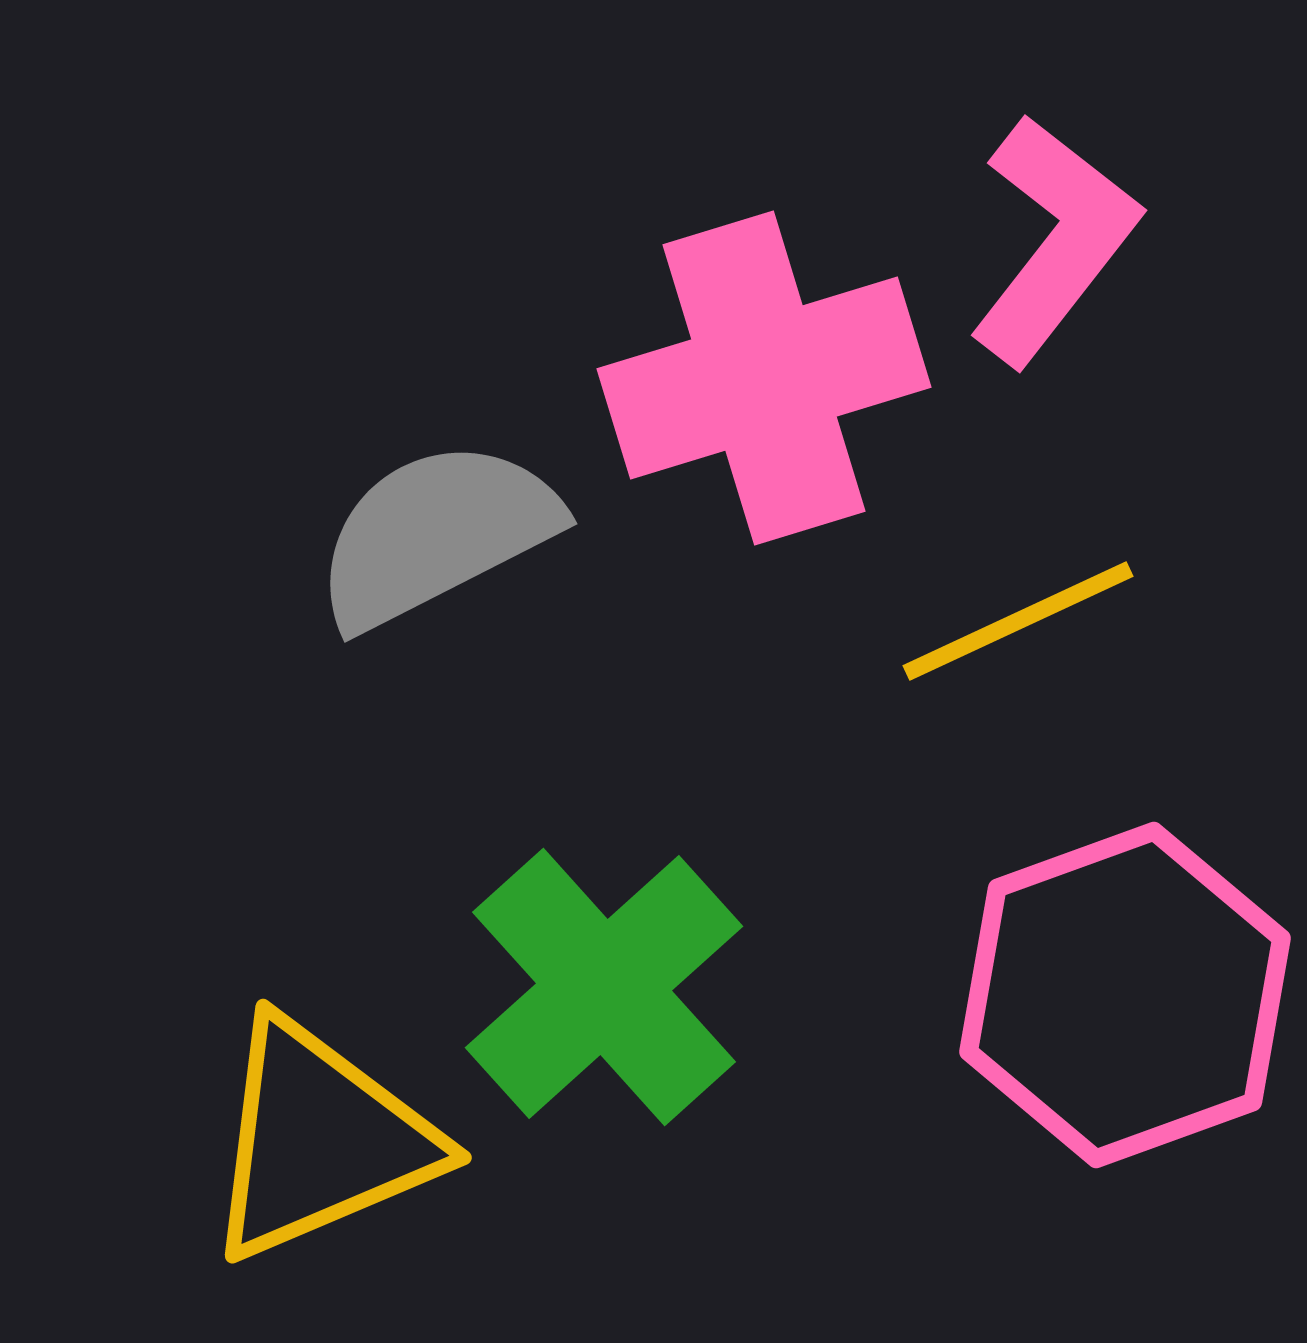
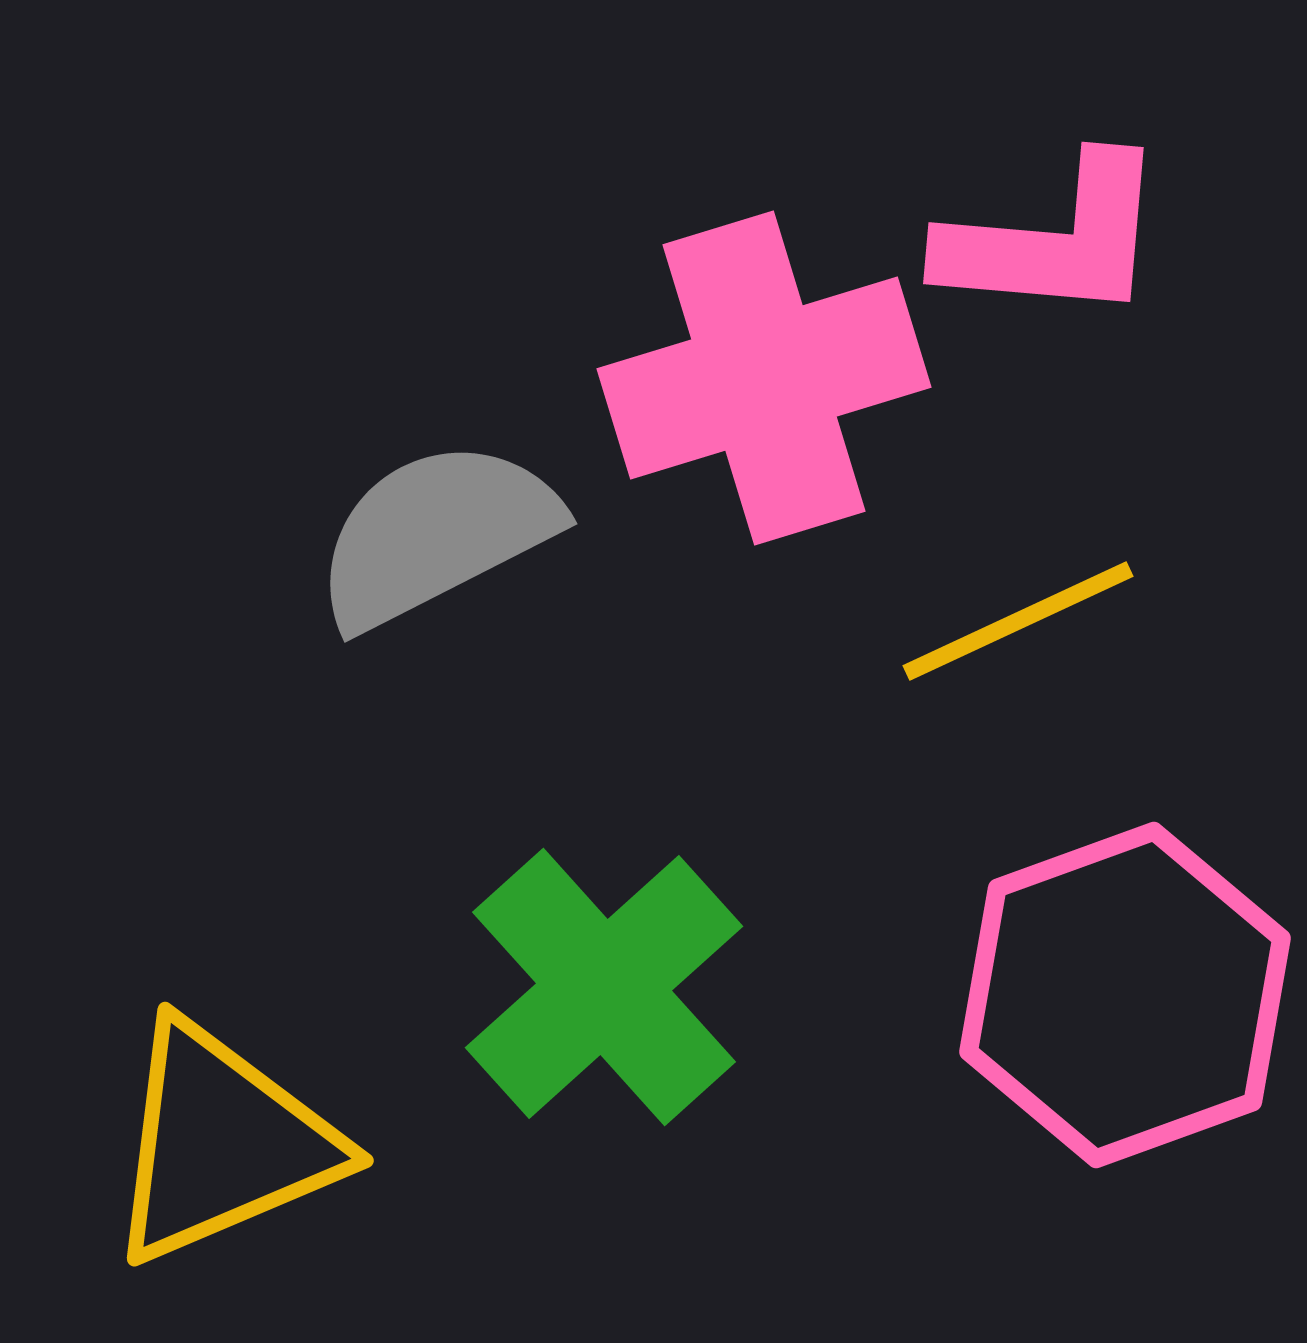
pink L-shape: rotated 57 degrees clockwise
yellow triangle: moved 98 px left, 3 px down
